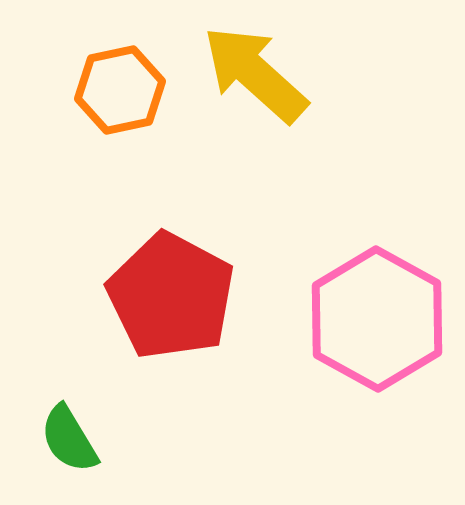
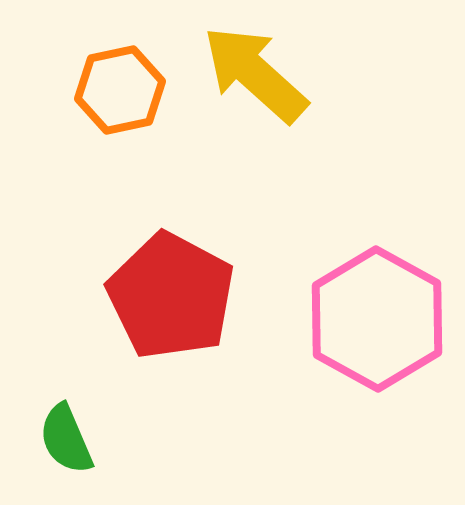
green semicircle: moved 3 px left; rotated 8 degrees clockwise
